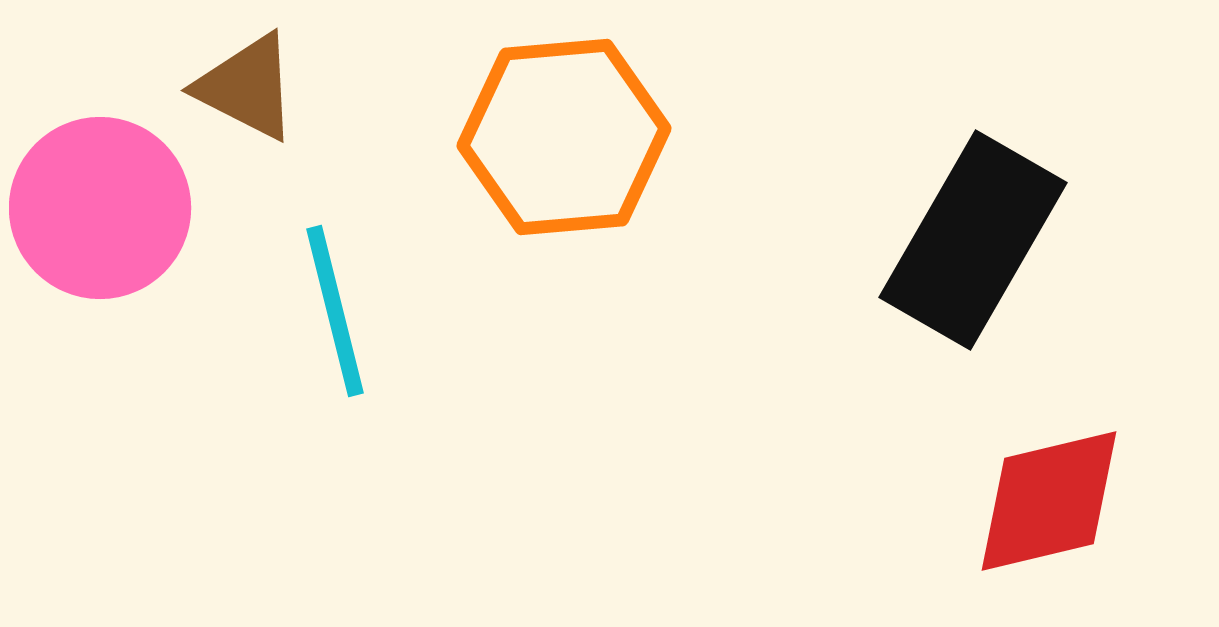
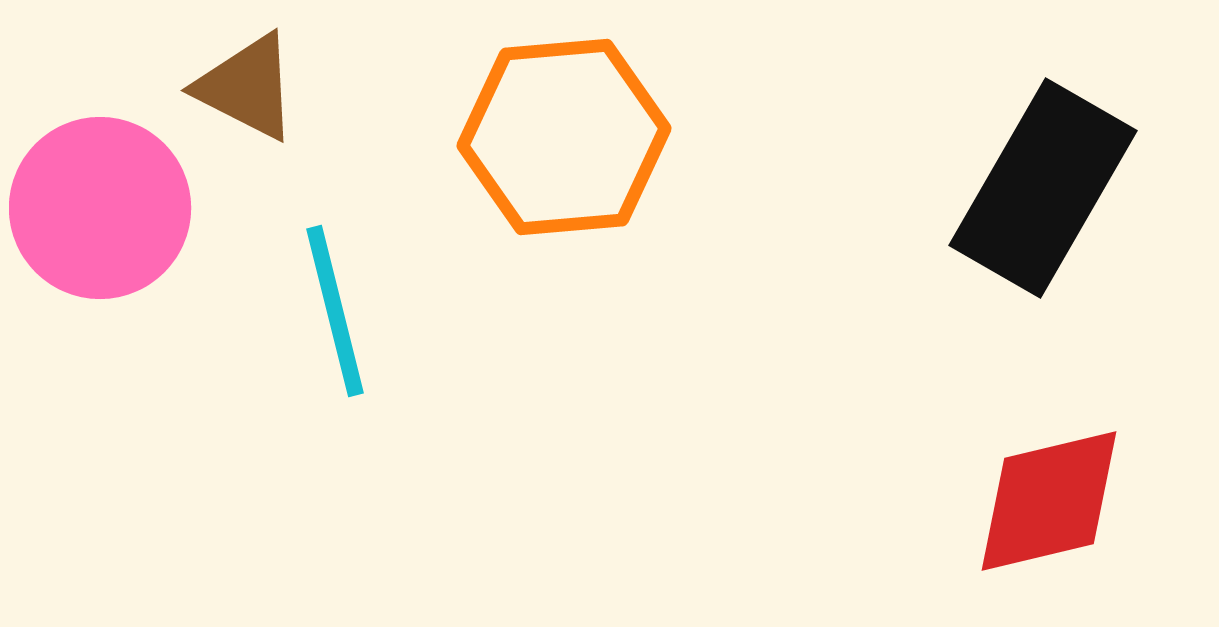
black rectangle: moved 70 px right, 52 px up
